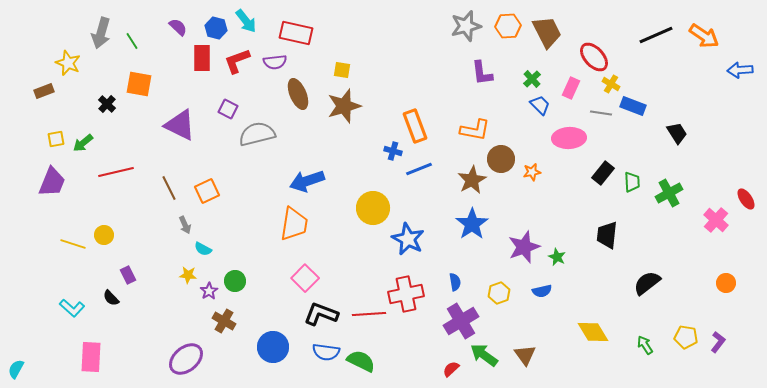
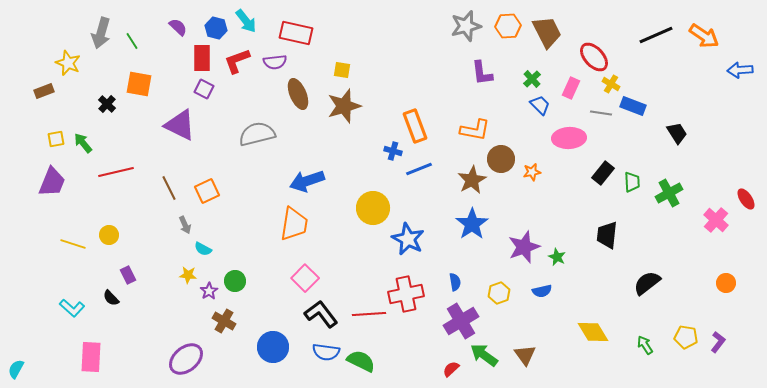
purple square at (228, 109): moved 24 px left, 20 px up
green arrow at (83, 143): rotated 90 degrees clockwise
yellow circle at (104, 235): moved 5 px right
black L-shape at (321, 314): rotated 32 degrees clockwise
